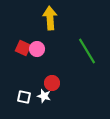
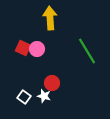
white square: rotated 24 degrees clockwise
